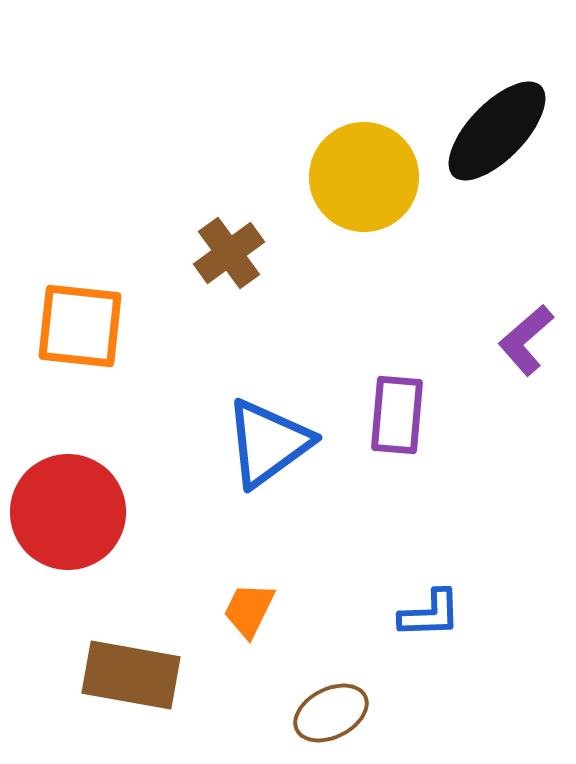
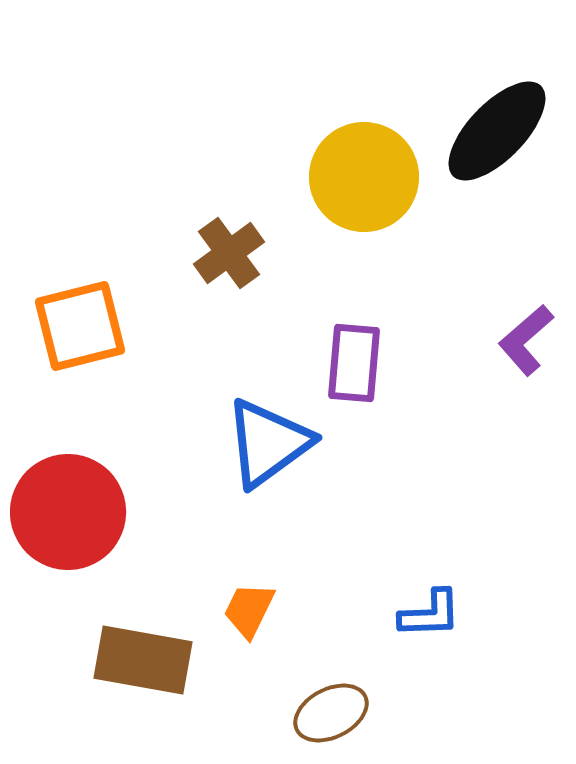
orange square: rotated 20 degrees counterclockwise
purple rectangle: moved 43 px left, 52 px up
brown rectangle: moved 12 px right, 15 px up
